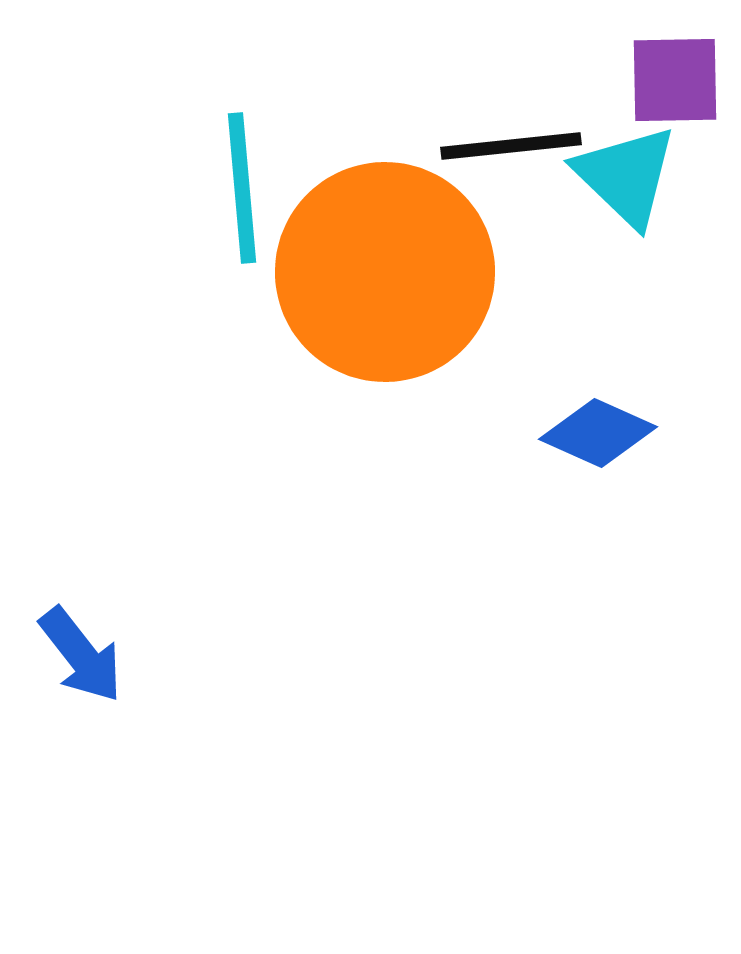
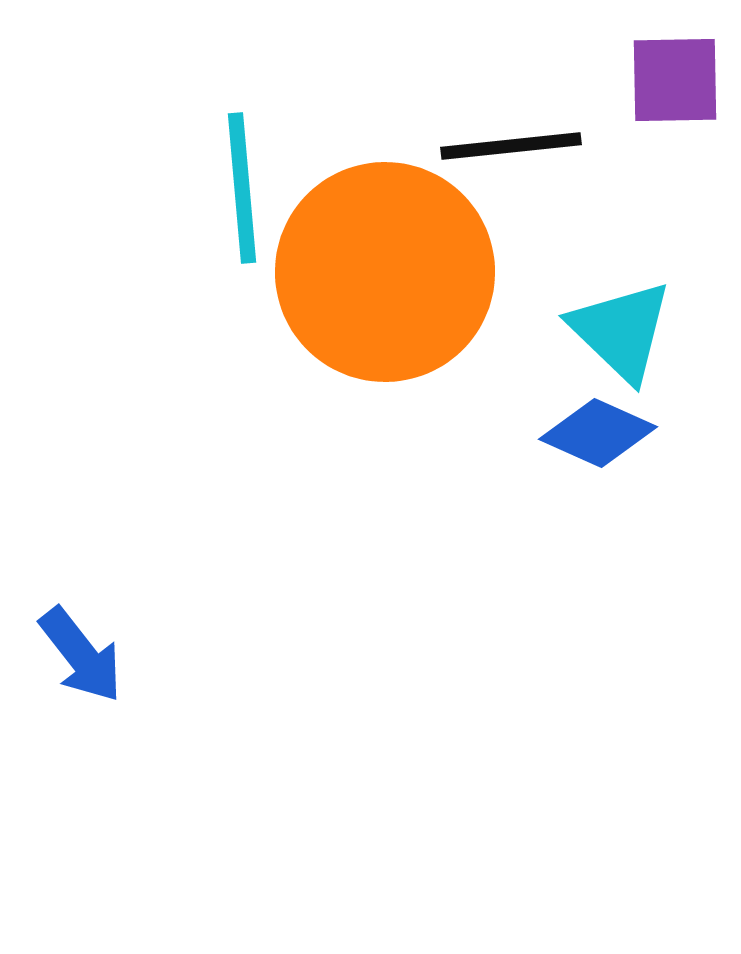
cyan triangle: moved 5 px left, 155 px down
